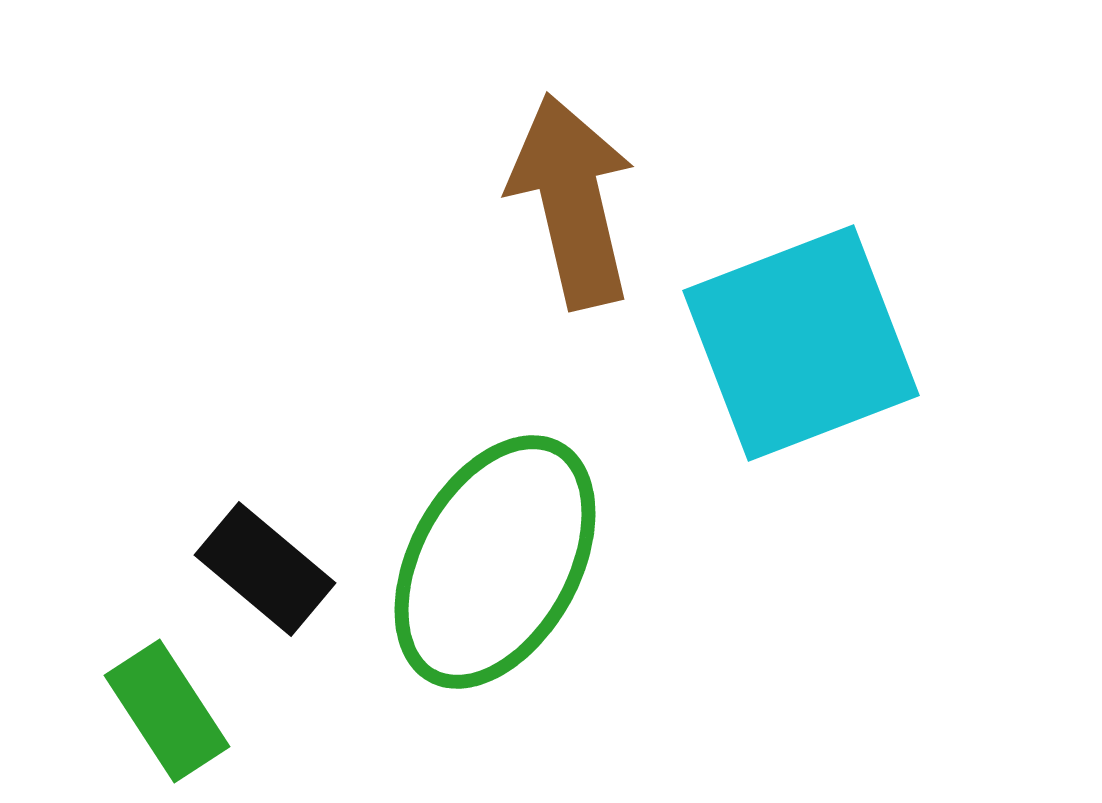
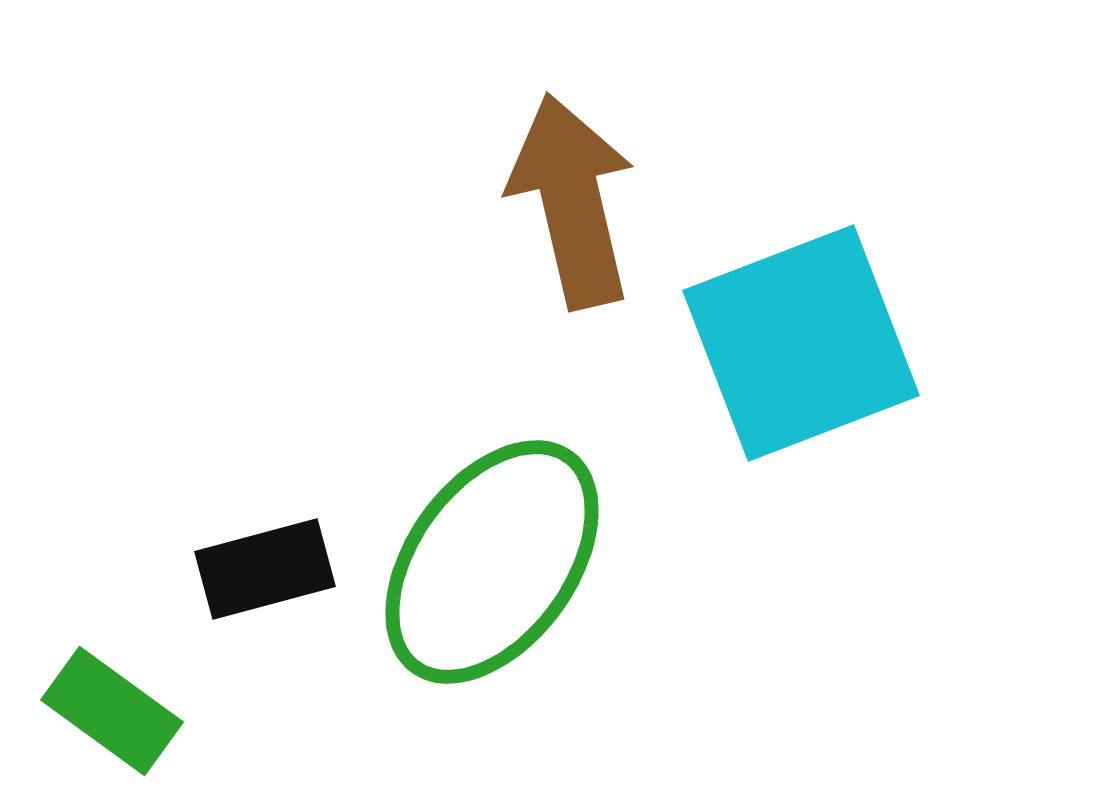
green ellipse: moved 3 px left; rotated 7 degrees clockwise
black rectangle: rotated 55 degrees counterclockwise
green rectangle: moved 55 px left; rotated 21 degrees counterclockwise
